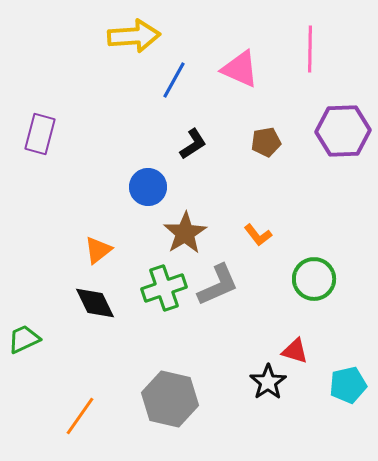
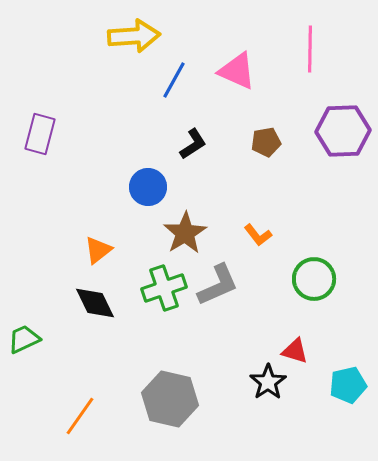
pink triangle: moved 3 px left, 2 px down
